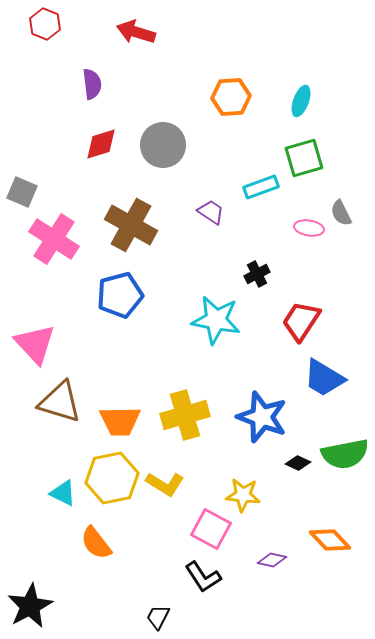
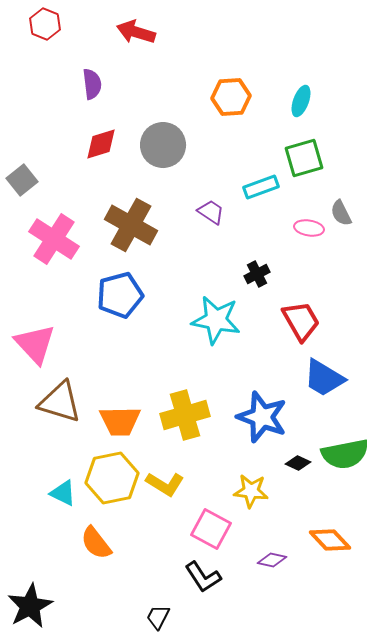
gray square: moved 12 px up; rotated 28 degrees clockwise
red trapezoid: rotated 117 degrees clockwise
yellow star: moved 8 px right, 4 px up
